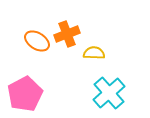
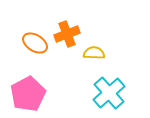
orange ellipse: moved 2 px left, 2 px down
pink pentagon: moved 3 px right
